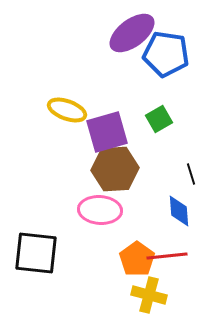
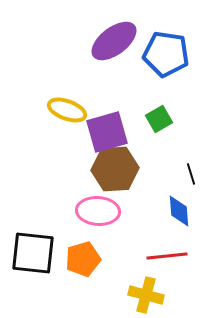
purple ellipse: moved 18 px left, 8 px down
pink ellipse: moved 2 px left, 1 px down
black square: moved 3 px left
orange pentagon: moved 54 px left; rotated 20 degrees clockwise
yellow cross: moved 3 px left
